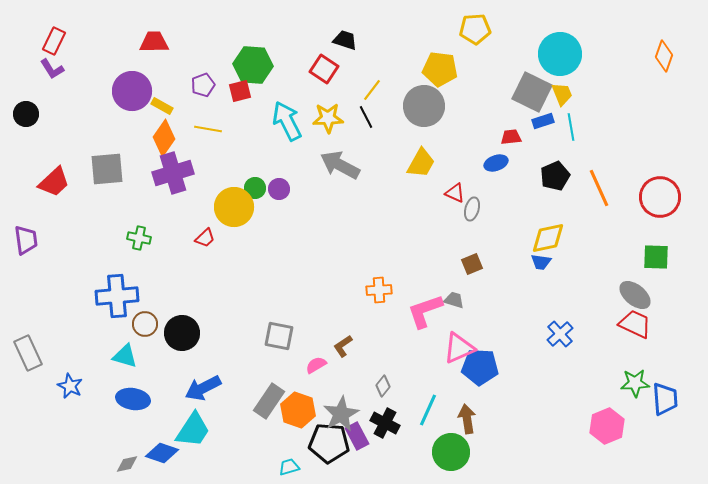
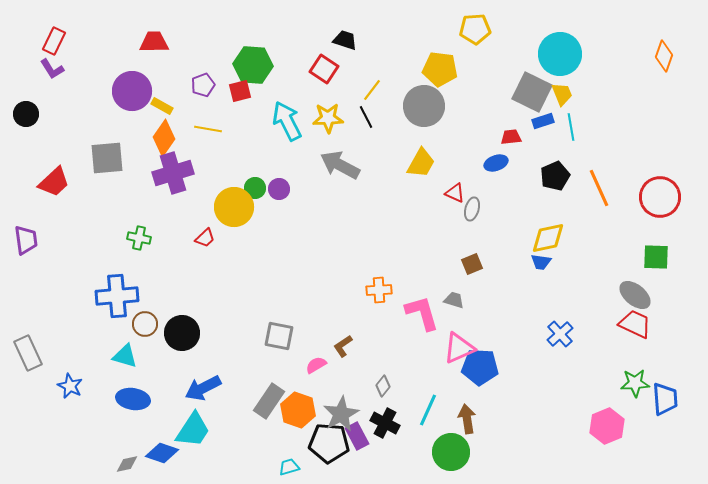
gray square at (107, 169): moved 11 px up
pink L-shape at (425, 311): moved 3 px left, 2 px down; rotated 93 degrees clockwise
